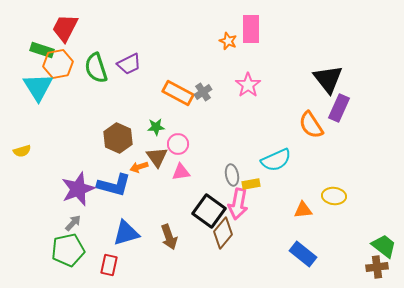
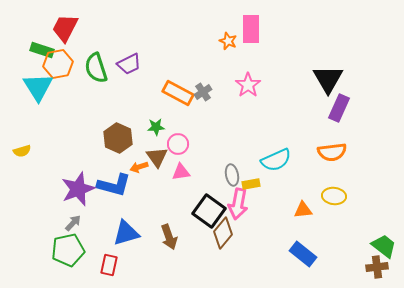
black triangle: rotated 8 degrees clockwise
orange semicircle: moved 21 px right, 27 px down; rotated 64 degrees counterclockwise
